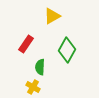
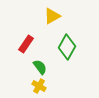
green diamond: moved 3 px up
green semicircle: rotated 140 degrees clockwise
yellow cross: moved 6 px right, 1 px up
